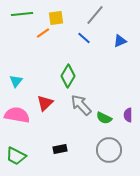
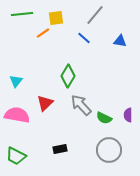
blue triangle: rotated 32 degrees clockwise
